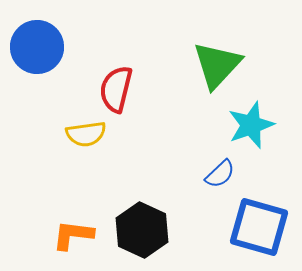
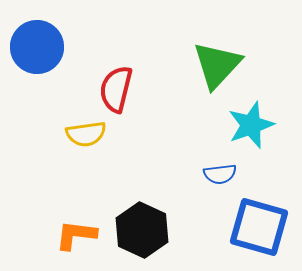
blue semicircle: rotated 36 degrees clockwise
orange L-shape: moved 3 px right
